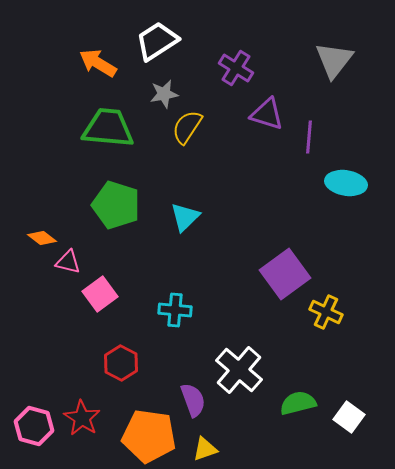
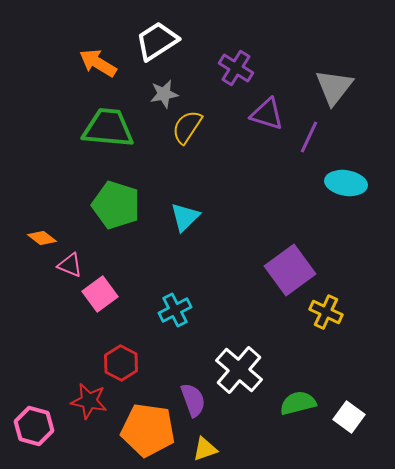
gray triangle: moved 27 px down
purple line: rotated 20 degrees clockwise
pink triangle: moved 2 px right, 3 px down; rotated 8 degrees clockwise
purple square: moved 5 px right, 4 px up
cyan cross: rotated 32 degrees counterclockwise
red star: moved 7 px right, 17 px up; rotated 21 degrees counterclockwise
orange pentagon: moved 1 px left, 6 px up
